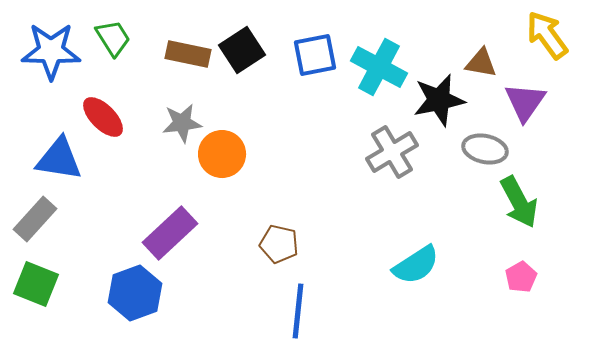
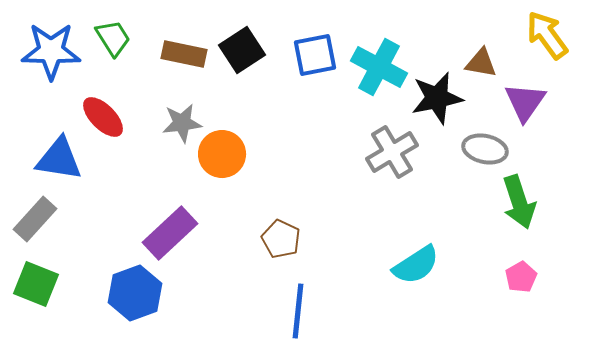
brown rectangle: moved 4 px left
black star: moved 2 px left, 2 px up
green arrow: rotated 10 degrees clockwise
brown pentagon: moved 2 px right, 5 px up; rotated 12 degrees clockwise
